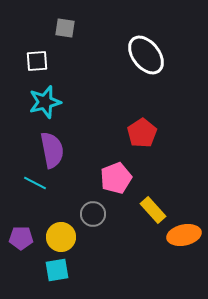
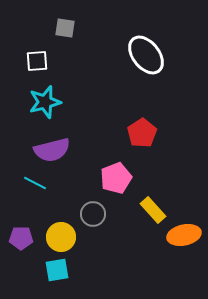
purple semicircle: rotated 87 degrees clockwise
